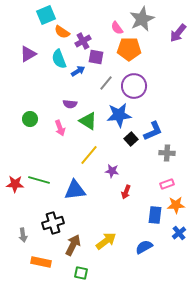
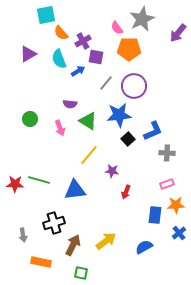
cyan square: rotated 12 degrees clockwise
orange semicircle: moved 1 px left, 1 px down; rotated 14 degrees clockwise
black square: moved 3 px left
black cross: moved 1 px right
